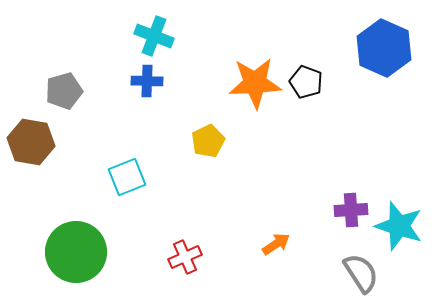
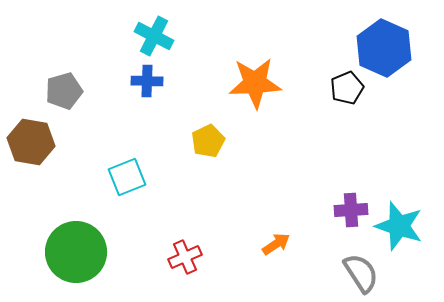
cyan cross: rotated 6 degrees clockwise
black pentagon: moved 41 px right, 6 px down; rotated 28 degrees clockwise
